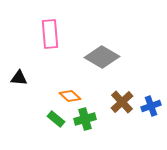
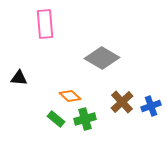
pink rectangle: moved 5 px left, 10 px up
gray diamond: moved 1 px down
